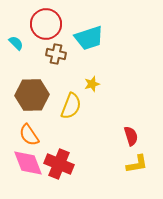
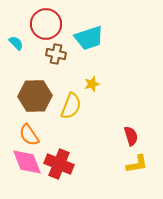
brown hexagon: moved 3 px right, 1 px down
pink diamond: moved 1 px left, 1 px up
